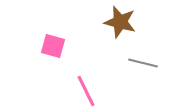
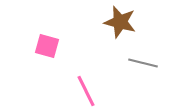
pink square: moved 6 px left
